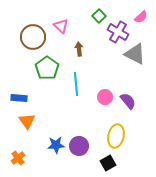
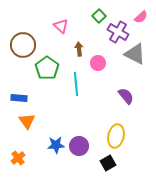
brown circle: moved 10 px left, 8 px down
pink circle: moved 7 px left, 34 px up
purple semicircle: moved 2 px left, 5 px up
